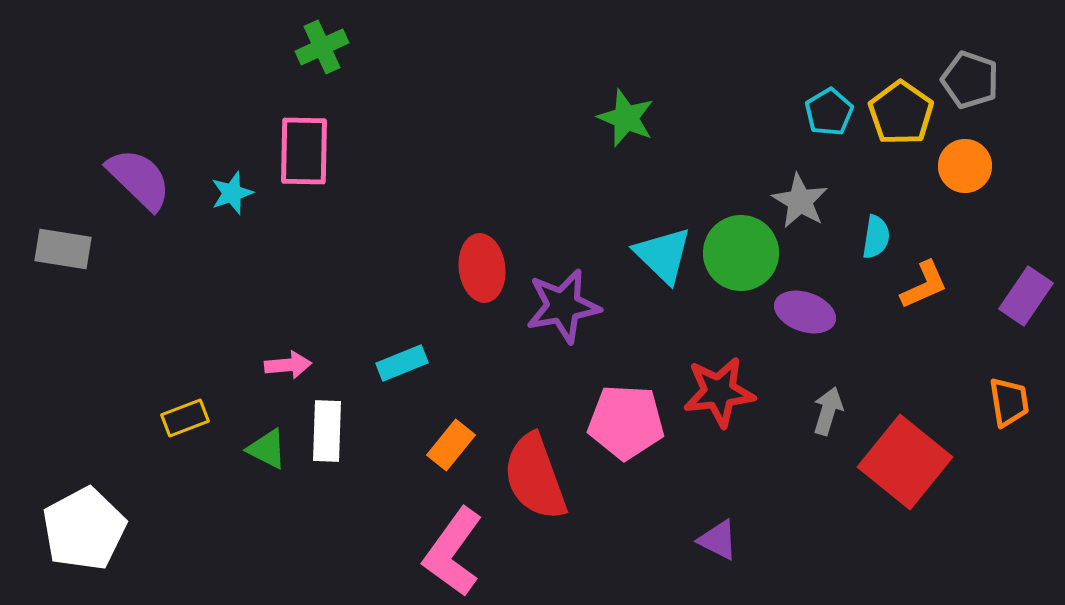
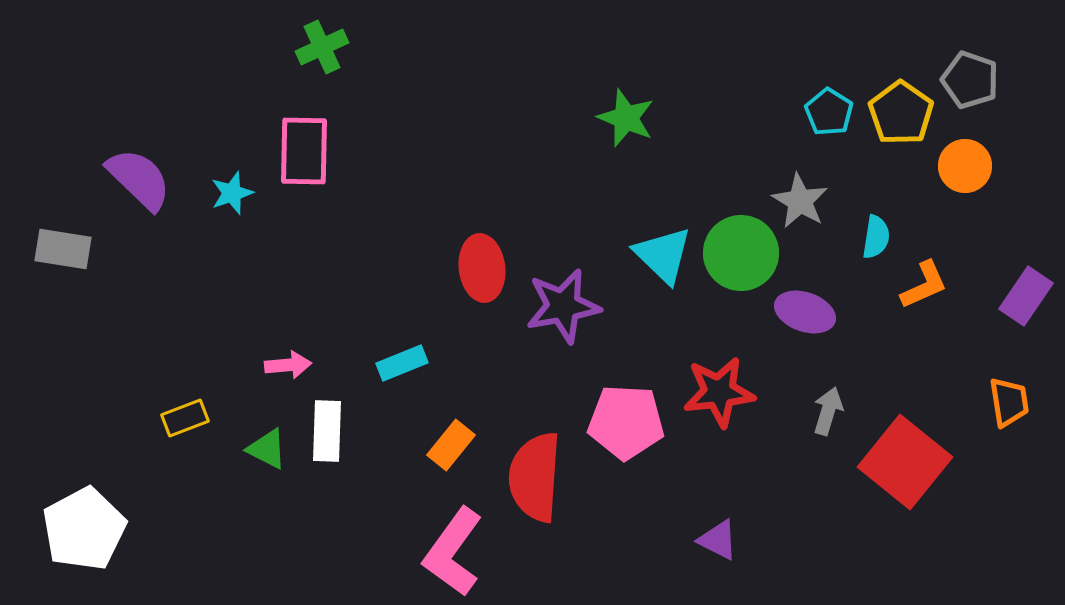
cyan pentagon: rotated 9 degrees counterclockwise
red semicircle: rotated 24 degrees clockwise
